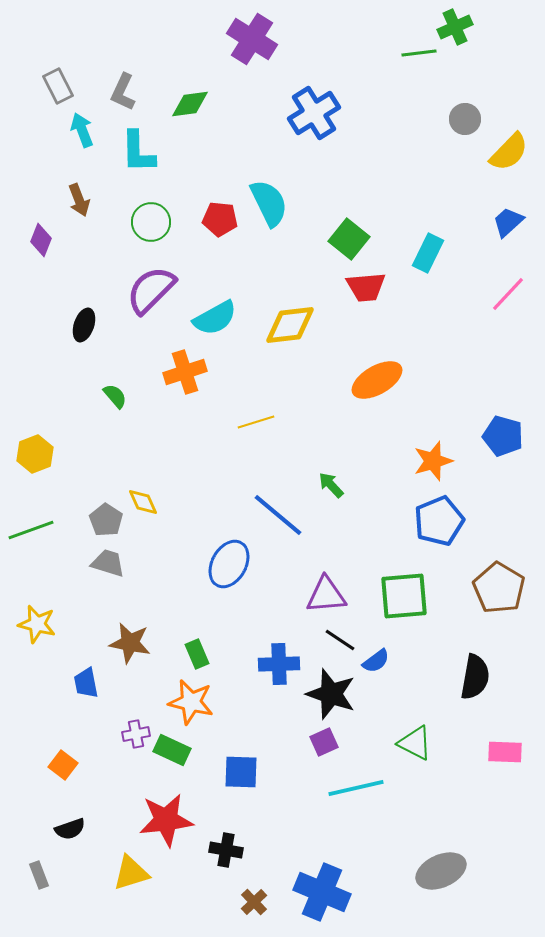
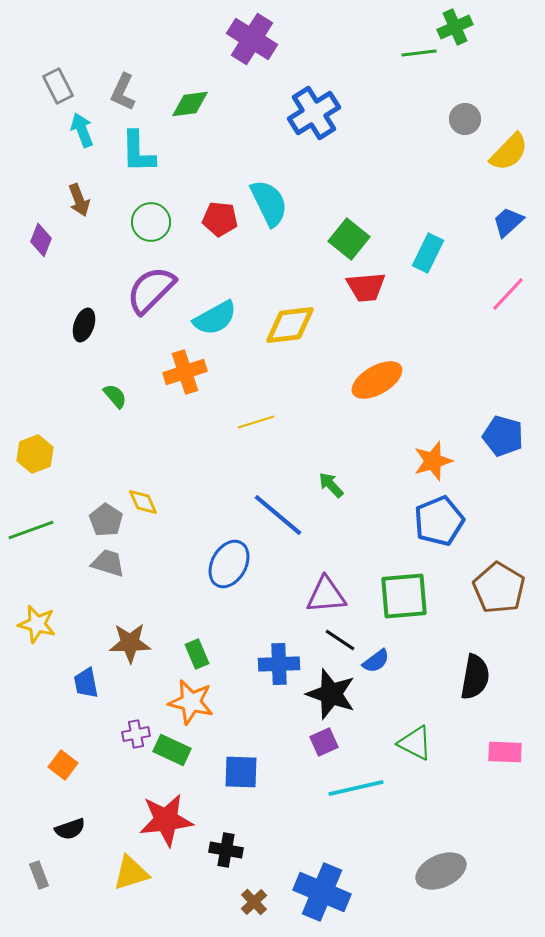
brown star at (130, 643): rotated 12 degrees counterclockwise
